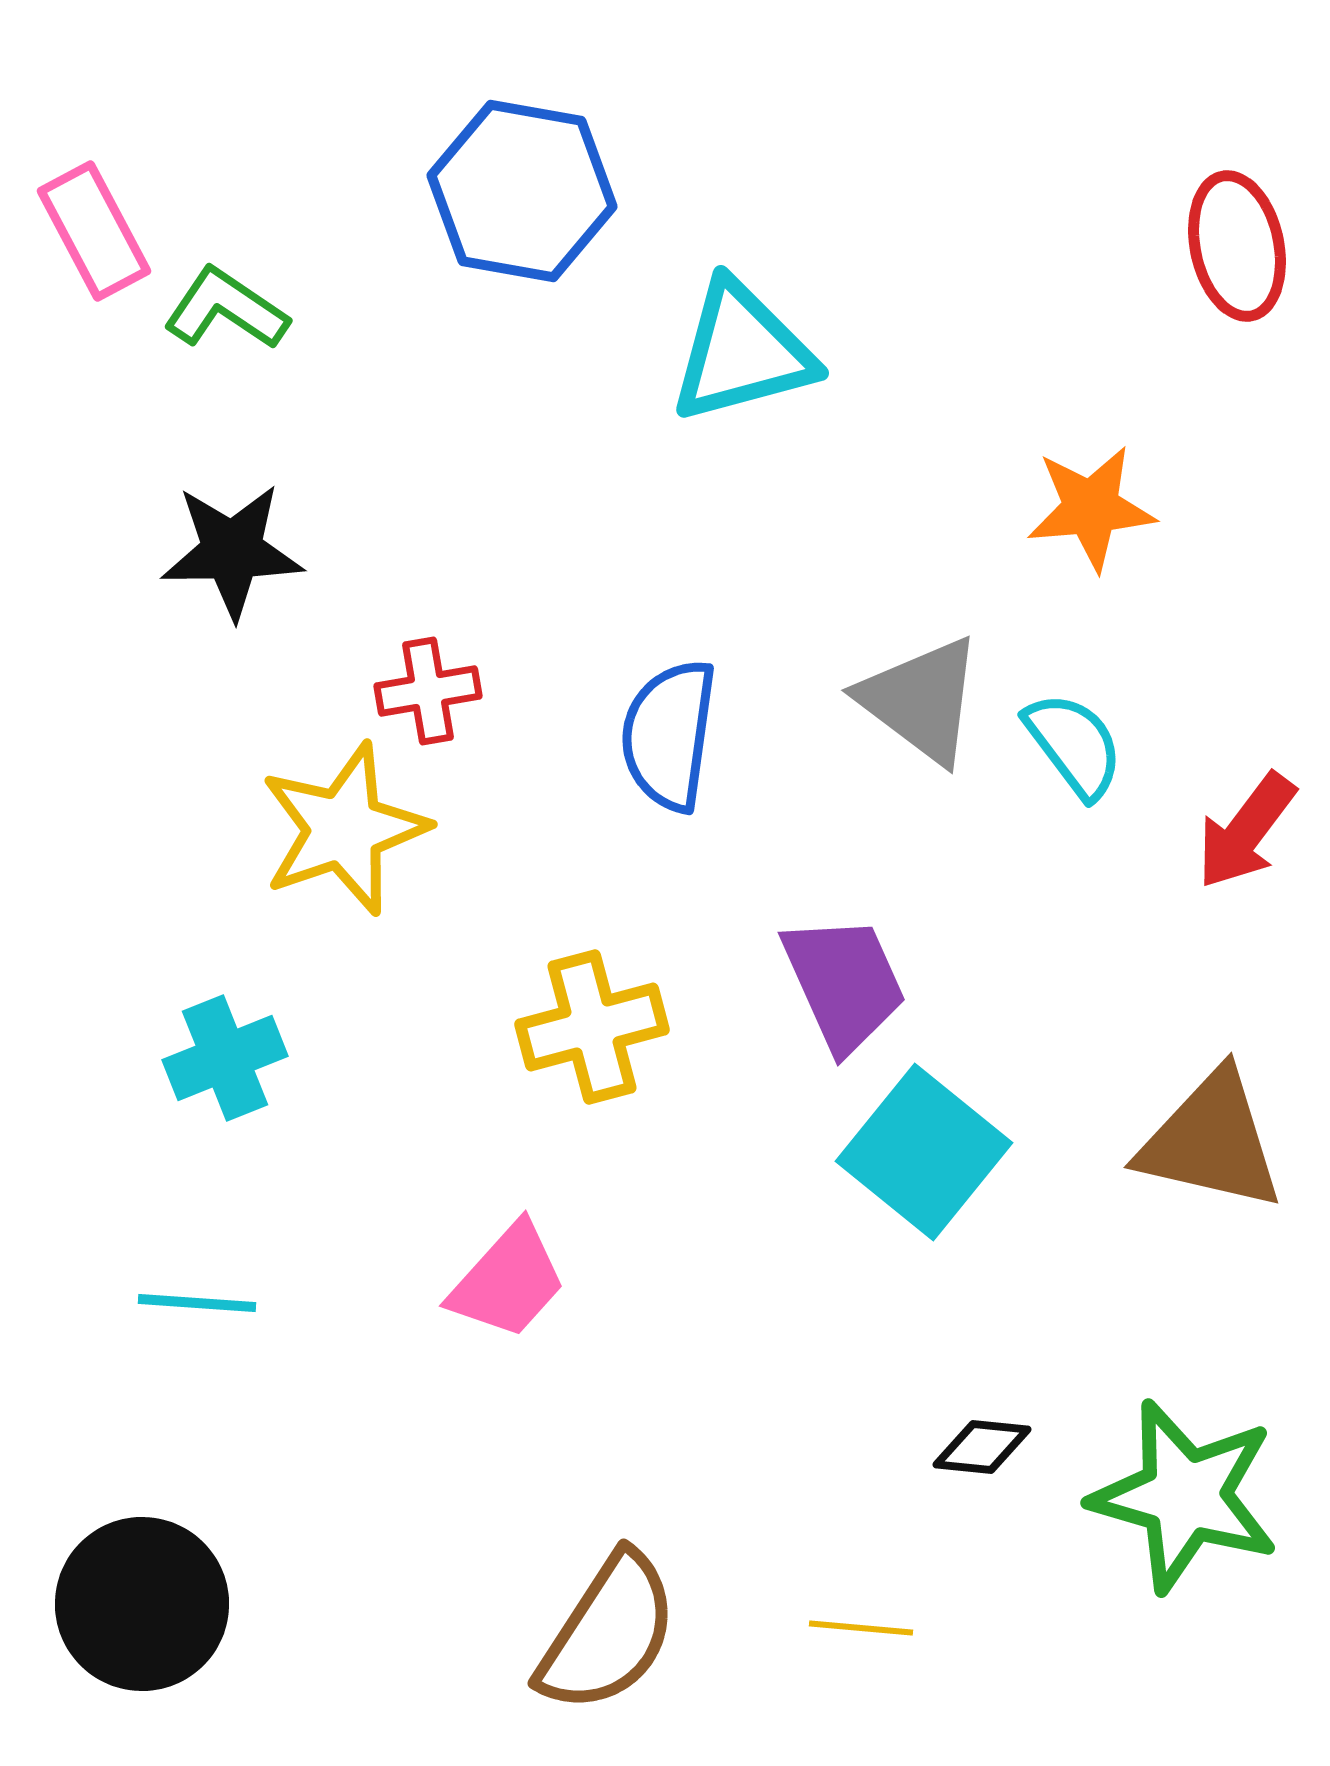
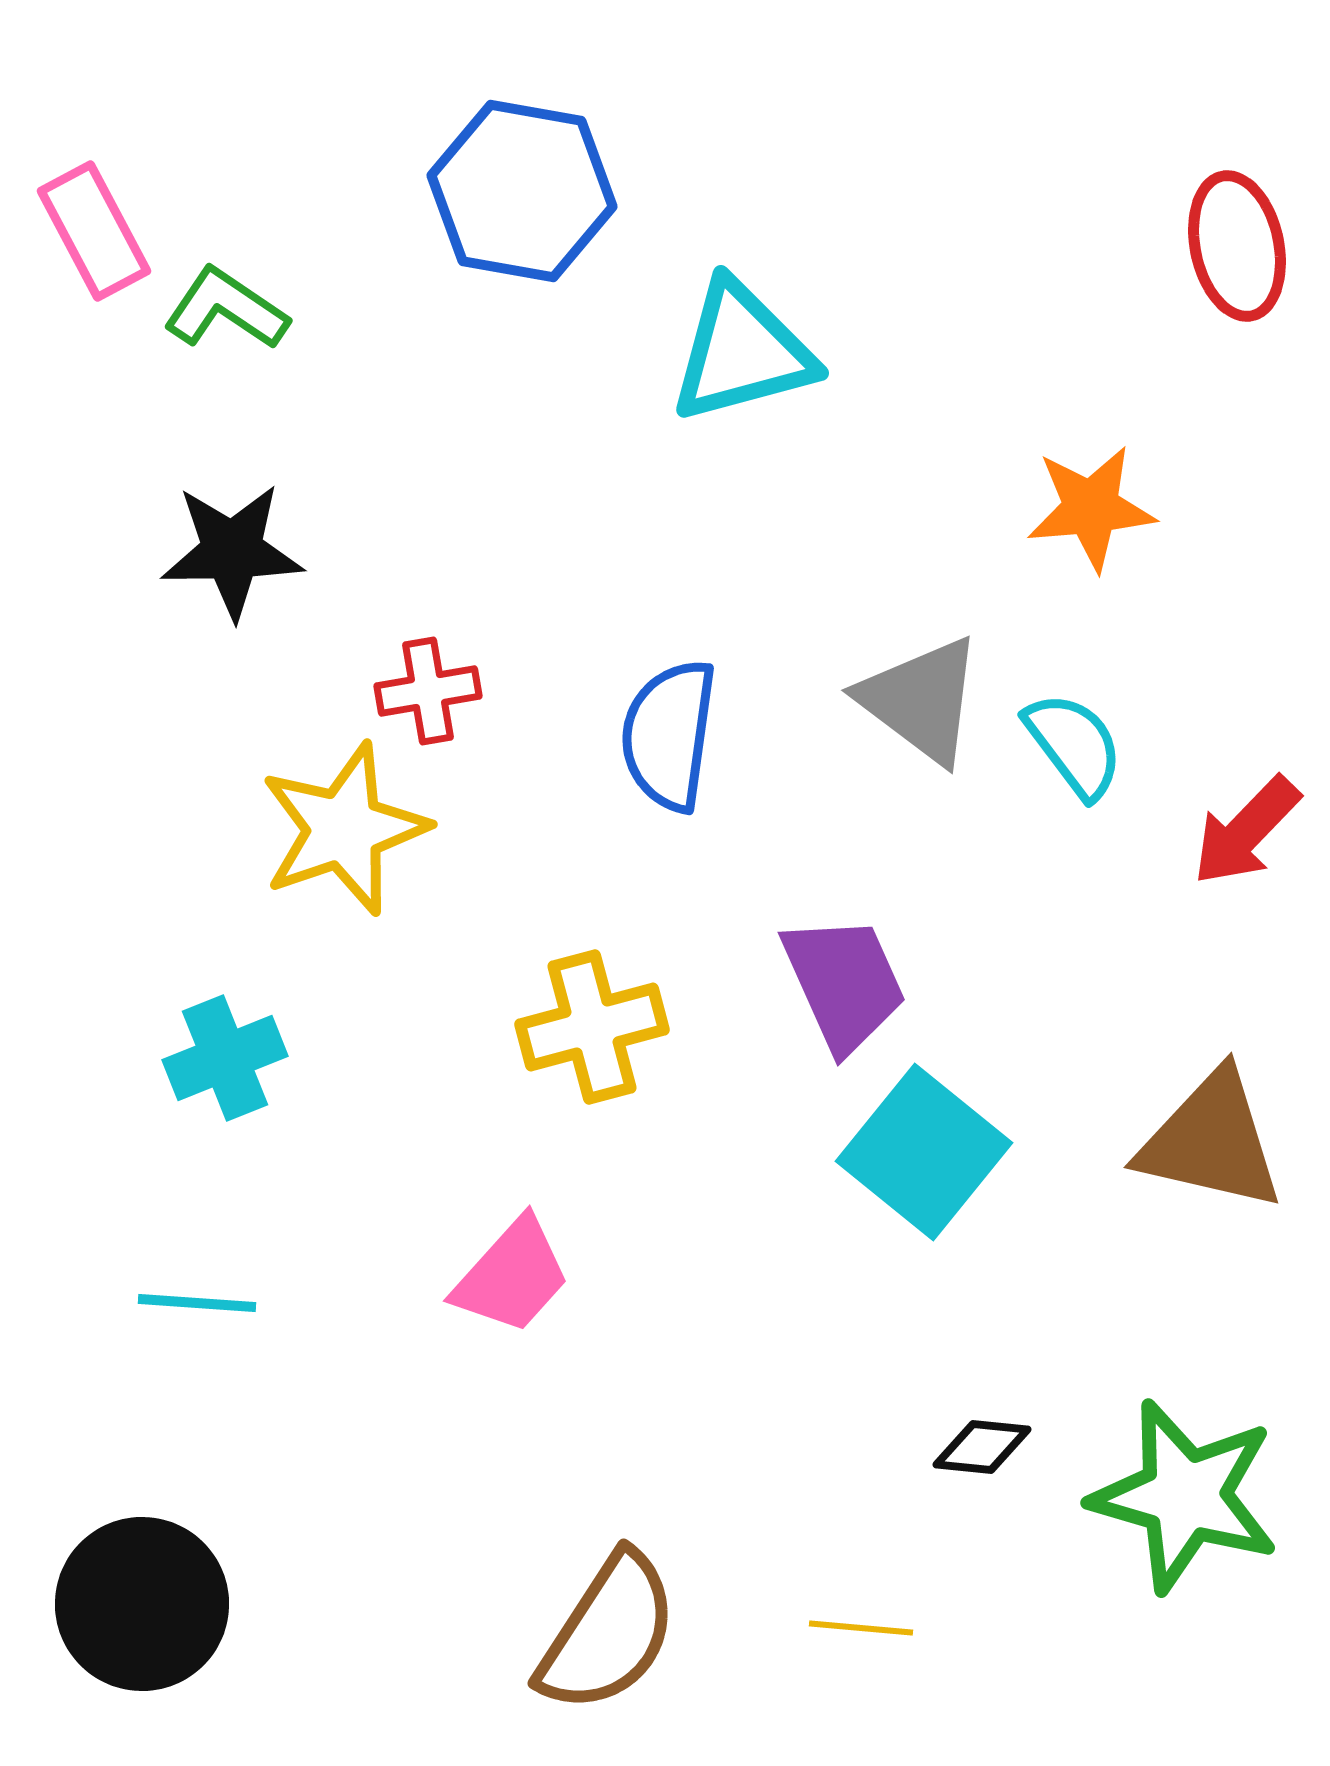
red arrow: rotated 7 degrees clockwise
pink trapezoid: moved 4 px right, 5 px up
